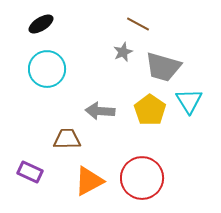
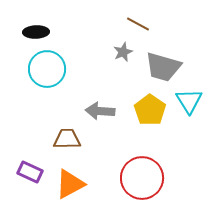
black ellipse: moved 5 px left, 8 px down; rotated 30 degrees clockwise
orange triangle: moved 19 px left, 3 px down
